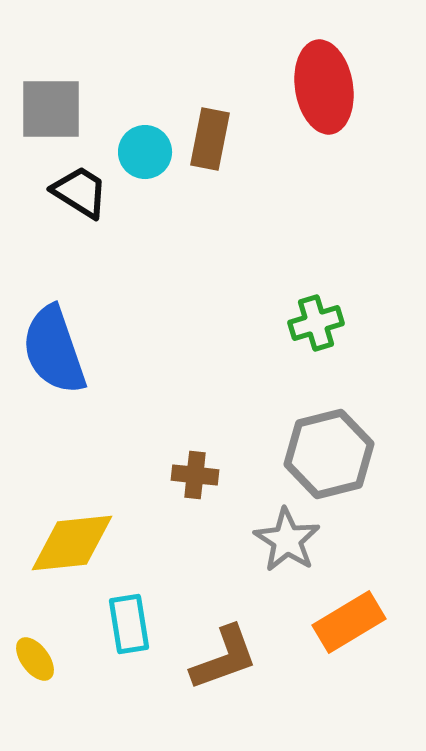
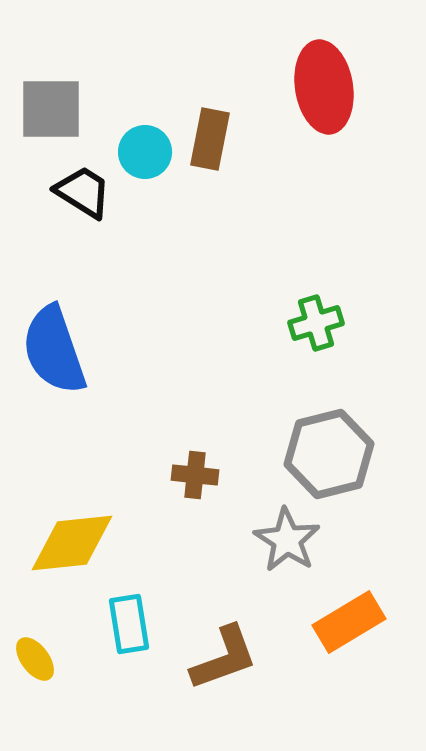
black trapezoid: moved 3 px right
